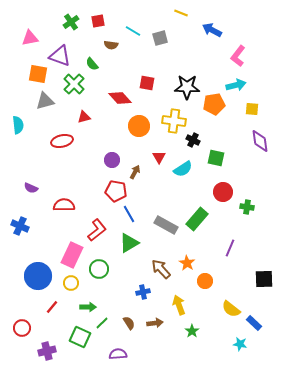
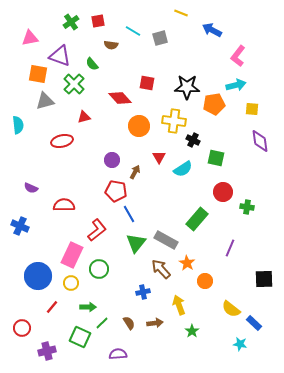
gray rectangle at (166, 225): moved 15 px down
green triangle at (129, 243): moved 7 px right; rotated 20 degrees counterclockwise
